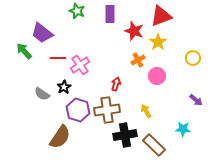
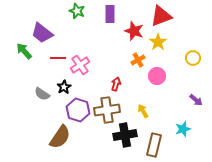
yellow arrow: moved 3 px left
cyan star: rotated 21 degrees counterclockwise
brown rectangle: rotated 60 degrees clockwise
